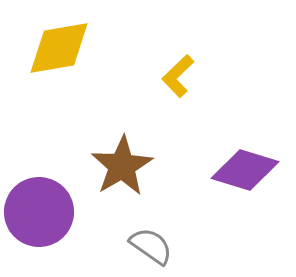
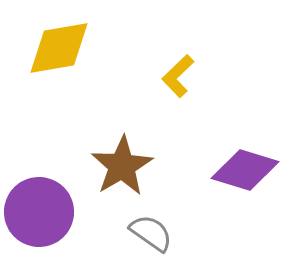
gray semicircle: moved 13 px up
